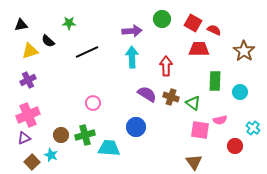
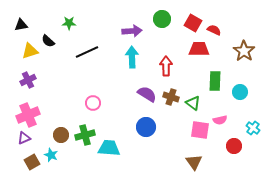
blue circle: moved 10 px right
red circle: moved 1 px left
brown square: rotated 14 degrees clockwise
